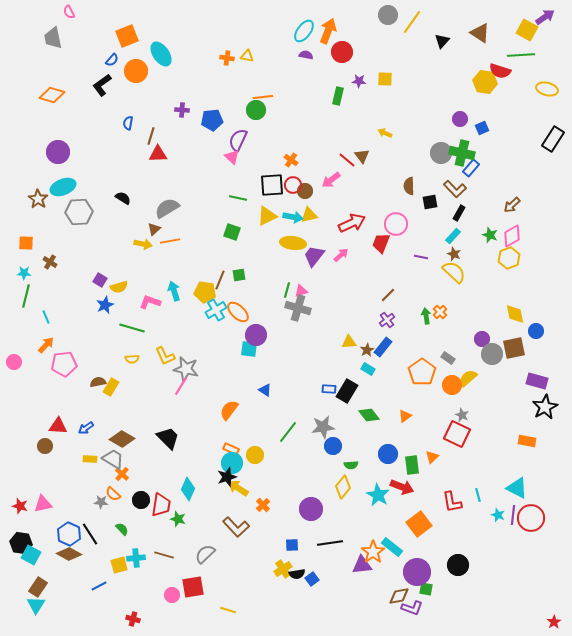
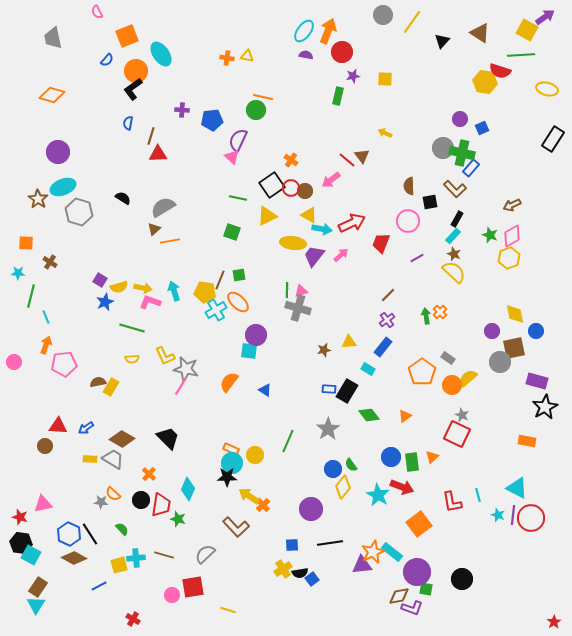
pink semicircle at (69, 12): moved 28 px right
gray circle at (388, 15): moved 5 px left
blue semicircle at (112, 60): moved 5 px left
purple star at (359, 81): moved 6 px left, 5 px up; rotated 16 degrees counterclockwise
black L-shape at (102, 85): moved 31 px right, 4 px down
orange line at (263, 97): rotated 18 degrees clockwise
gray circle at (441, 153): moved 2 px right, 5 px up
black square at (272, 185): rotated 30 degrees counterclockwise
red circle at (293, 185): moved 2 px left, 3 px down
brown arrow at (512, 205): rotated 18 degrees clockwise
gray semicircle at (167, 208): moved 4 px left, 1 px up
gray hexagon at (79, 212): rotated 20 degrees clockwise
black rectangle at (459, 213): moved 2 px left, 6 px down
yellow triangle at (309, 215): rotated 42 degrees clockwise
cyan arrow at (293, 217): moved 29 px right, 12 px down
pink circle at (396, 224): moved 12 px right, 3 px up
yellow arrow at (143, 244): moved 44 px down
purple line at (421, 257): moved 4 px left, 1 px down; rotated 40 degrees counterclockwise
cyan star at (24, 273): moved 6 px left
green line at (287, 290): rotated 14 degrees counterclockwise
green line at (26, 296): moved 5 px right
blue star at (105, 305): moved 3 px up
orange ellipse at (238, 312): moved 10 px up
purple circle at (482, 339): moved 10 px right, 8 px up
orange arrow at (46, 345): rotated 24 degrees counterclockwise
cyan square at (249, 349): moved 2 px down
brown star at (367, 350): moved 43 px left; rotated 16 degrees clockwise
gray circle at (492, 354): moved 8 px right, 8 px down
orange semicircle at (229, 410): moved 28 px up
gray star at (323, 427): moved 5 px right, 2 px down; rotated 25 degrees counterclockwise
green line at (288, 432): moved 9 px down; rotated 15 degrees counterclockwise
blue circle at (333, 446): moved 23 px down
blue circle at (388, 454): moved 3 px right, 3 px down
green semicircle at (351, 465): rotated 56 degrees clockwise
green rectangle at (412, 465): moved 3 px up
orange cross at (122, 474): moved 27 px right
black star at (227, 477): rotated 18 degrees clockwise
yellow arrow at (238, 488): moved 11 px right, 8 px down
red star at (20, 506): moved 11 px down
cyan rectangle at (392, 547): moved 5 px down
orange star at (373, 552): rotated 10 degrees clockwise
brown diamond at (69, 554): moved 5 px right, 4 px down
black circle at (458, 565): moved 4 px right, 14 px down
black semicircle at (297, 574): moved 3 px right, 1 px up
red cross at (133, 619): rotated 16 degrees clockwise
